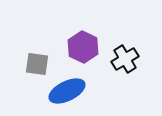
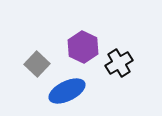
black cross: moved 6 px left, 4 px down
gray square: rotated 35 degrees clockwise
